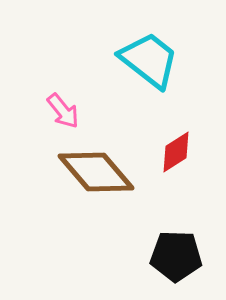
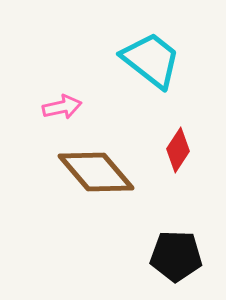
cyan trapezoid: moved 2 px right
pink arrow: moved 1 px left, 4 px up; rotated 63 degrees counterclockwise
red diamond: moved 2 px right, 2 px up; rotated 24 degrees counterclockwise
